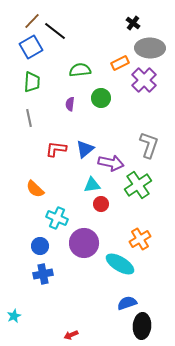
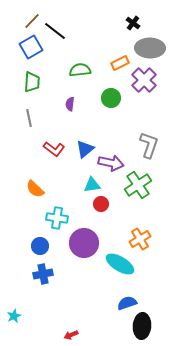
green circle: moved 10 px right
red L-shape: moved 2 px left; rotated 150 degrees counterclockwise
cyan cross: rotated 15 degrees counterclockwise
